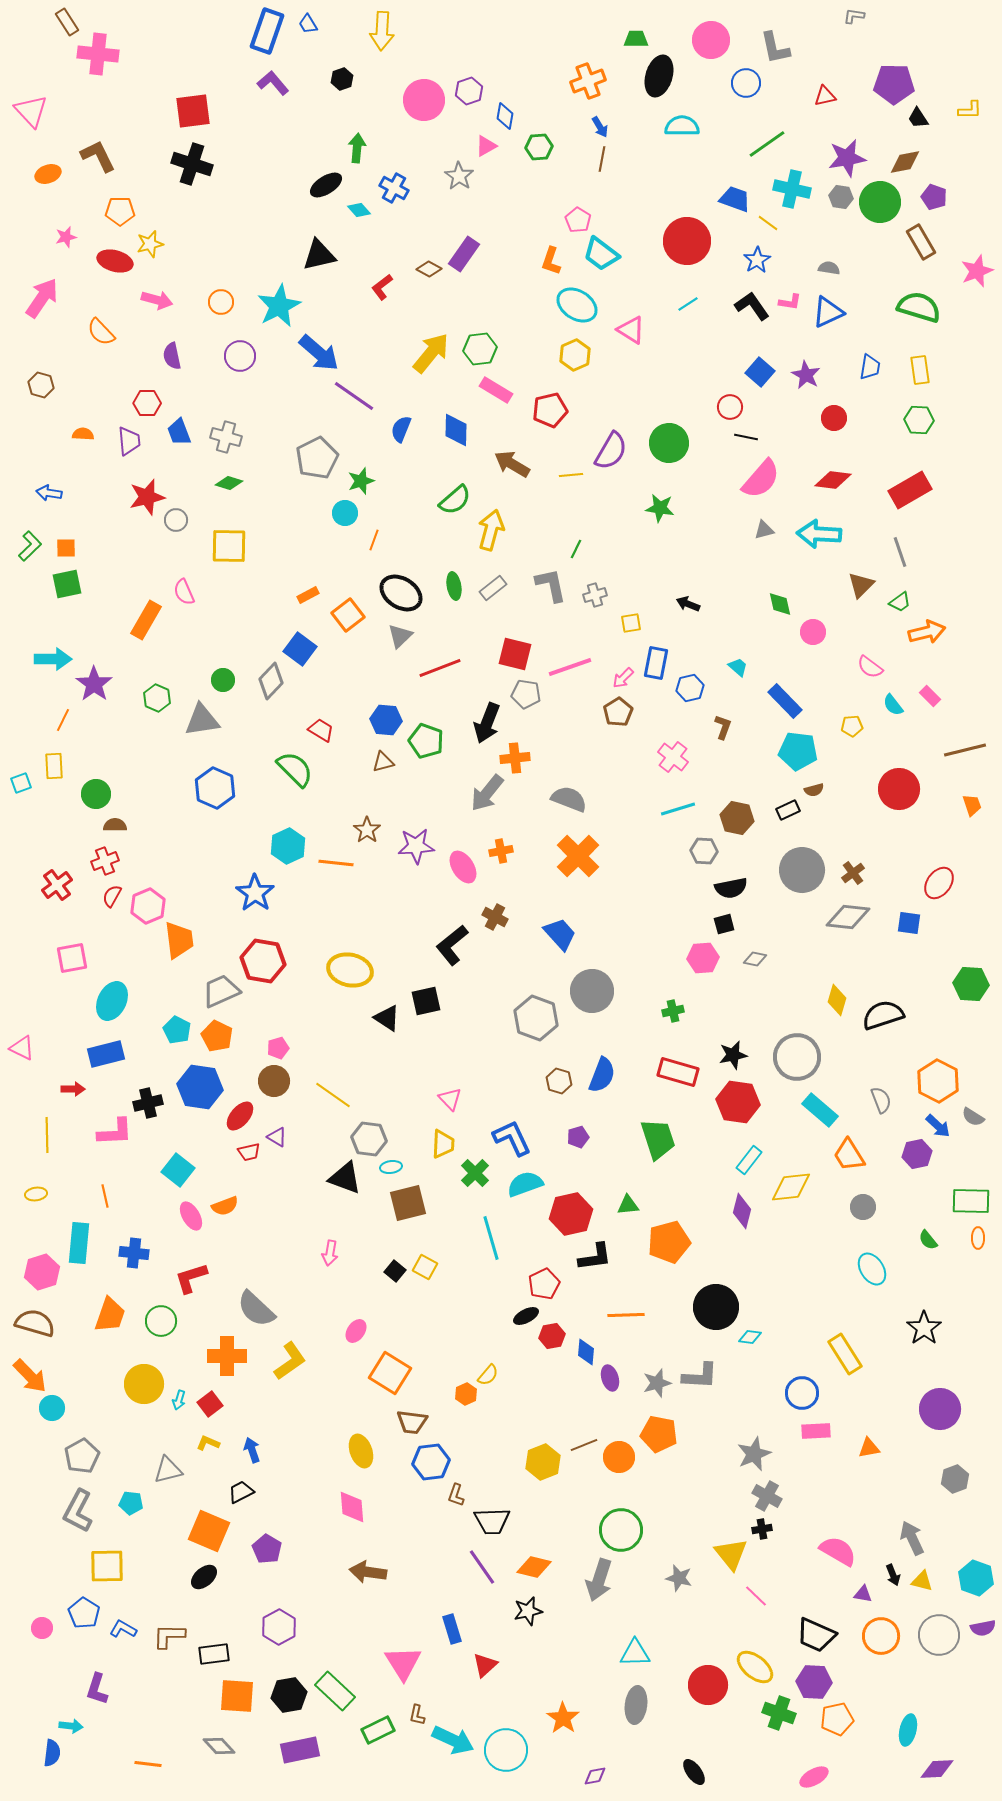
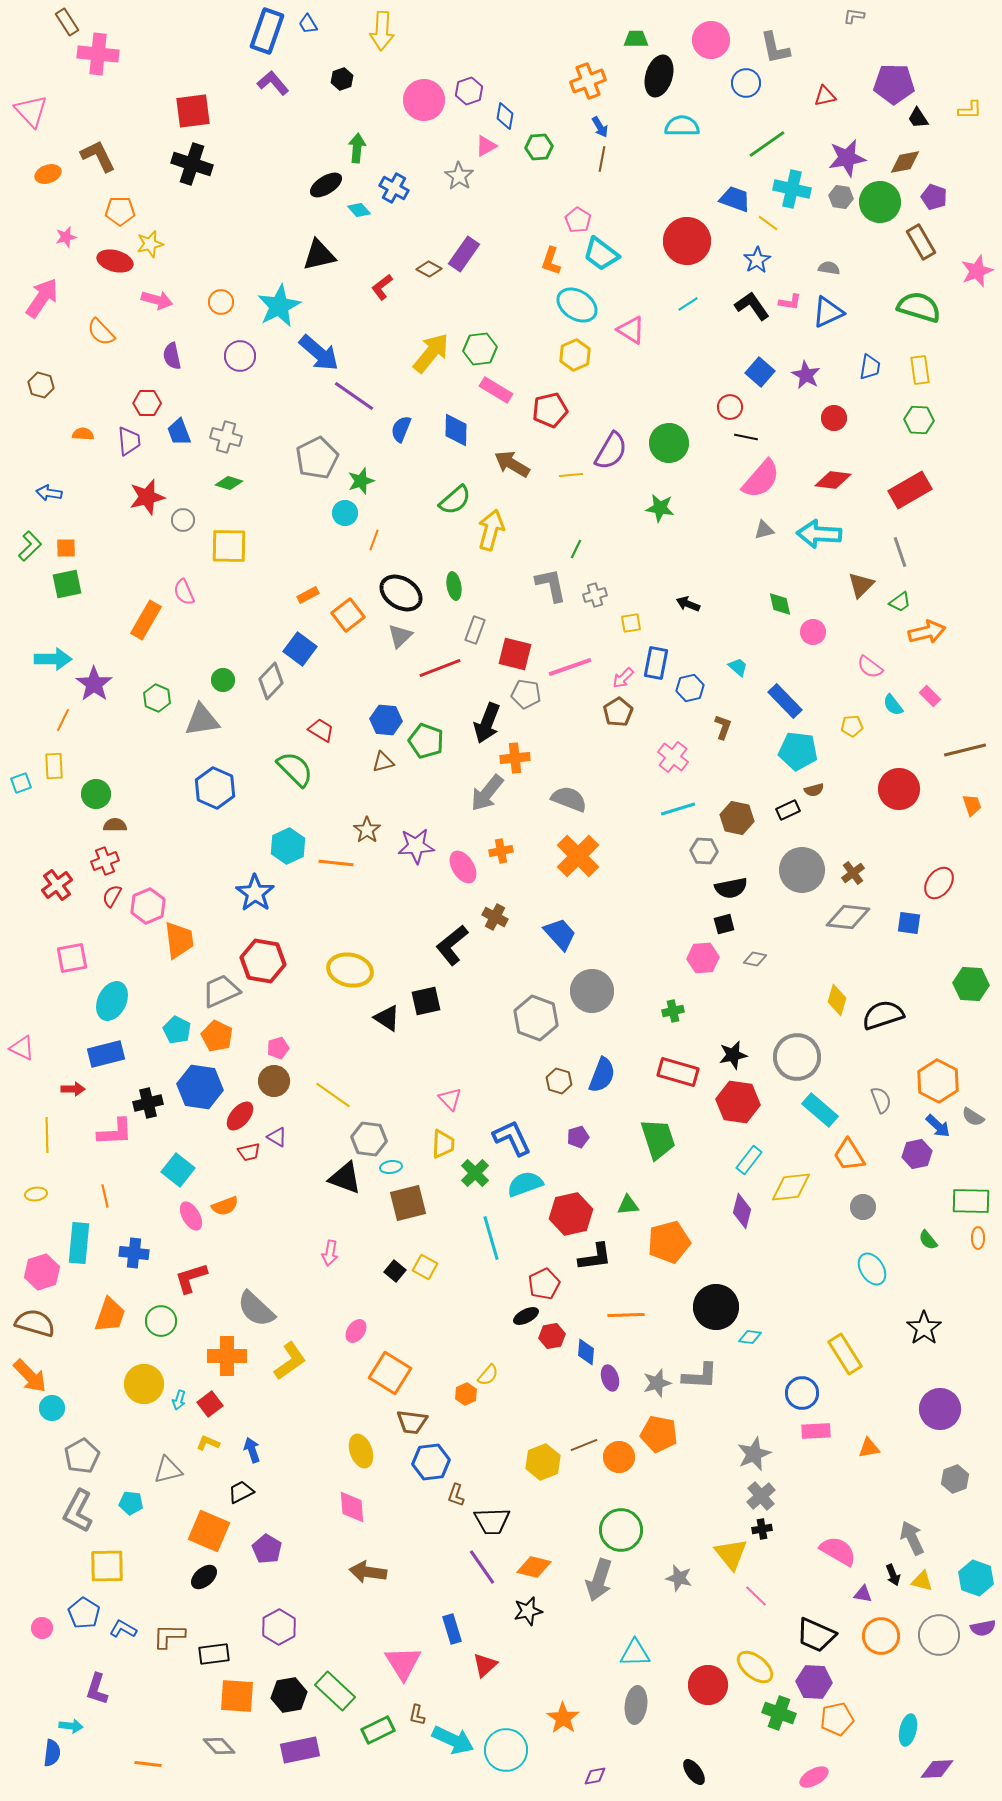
gray circle at (176, 520): moved 7 px right
gray rectangle at (493, 588): moved 18 px left, 42 px down; rotated 32 degrees counterclockwise
gray cross at (767, 1496): moved 6 px left; rotated 20 degrees clockwise
